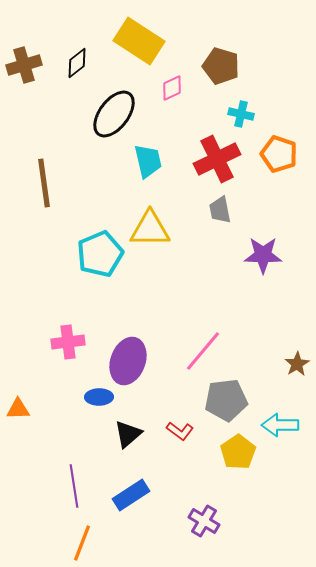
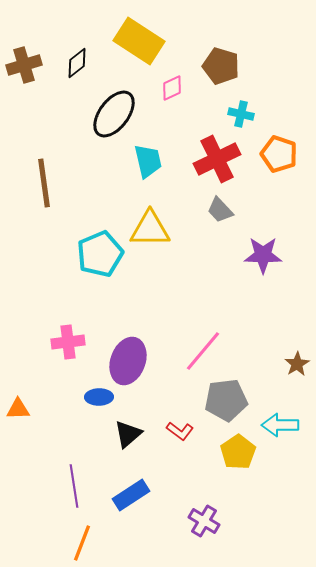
gray trapezoid: rotated 32 degrees counterclockwise
